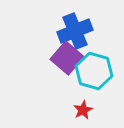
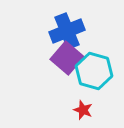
blue cross: moved 8 px left
red star: rotated 24 degrees counterclockwise
